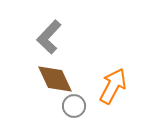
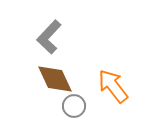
orange arrow: rotated 66 degrees counterclockwise
